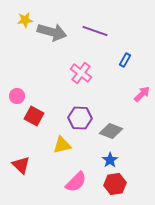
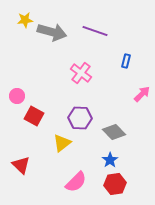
blue rectangle: moved 1 px right, 1 px down; rotated 16 degrees counterclockwise
gray diamond: moved 3 px right, 1 px down; rotated 25 degrees clockwise
yellow triangle: moved 2 px up; rotated 24 degrees counterclockwise
